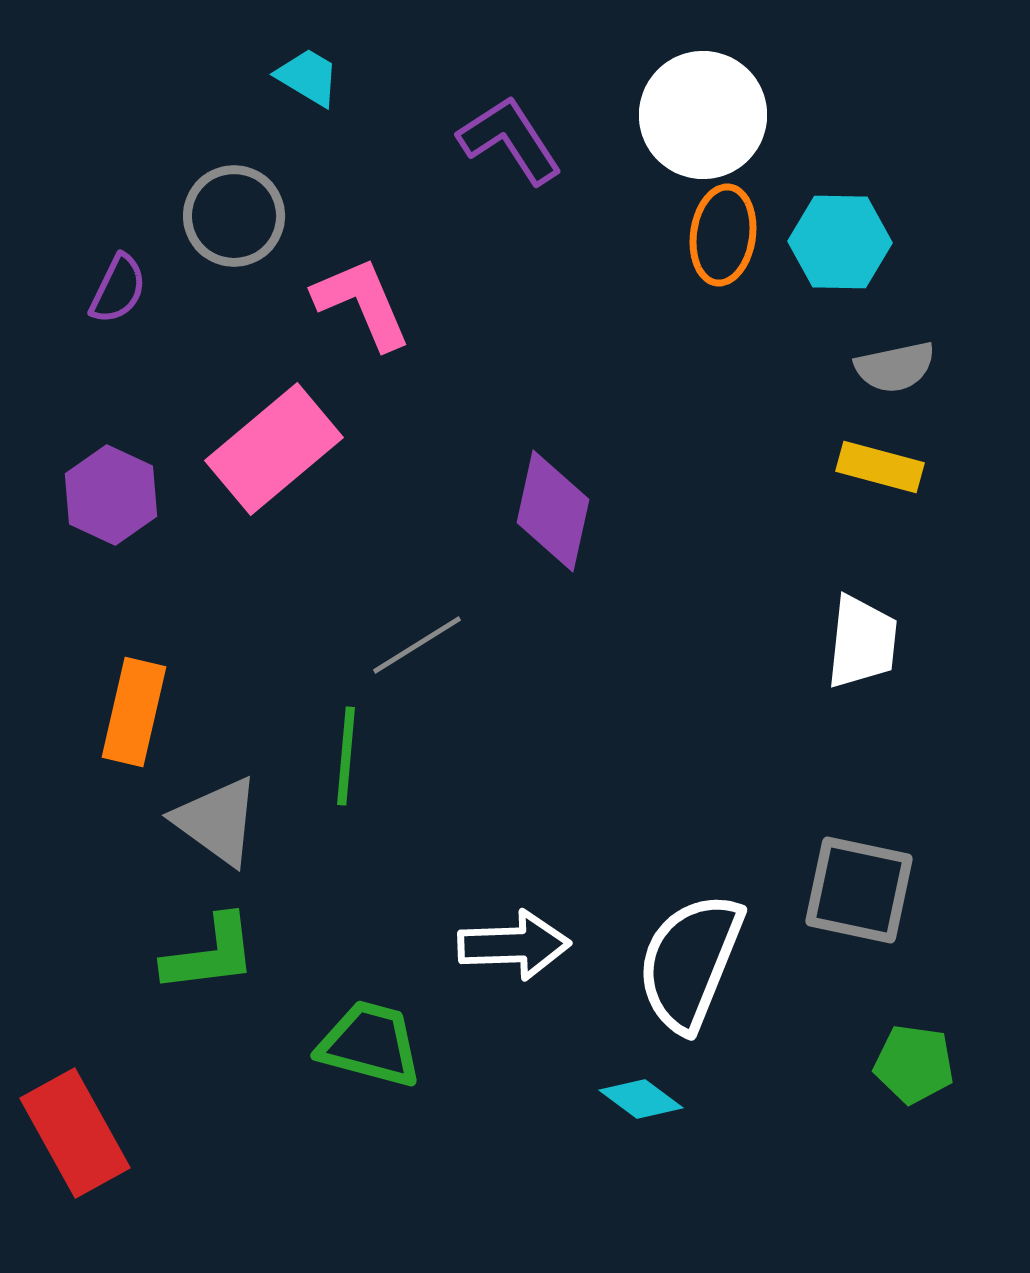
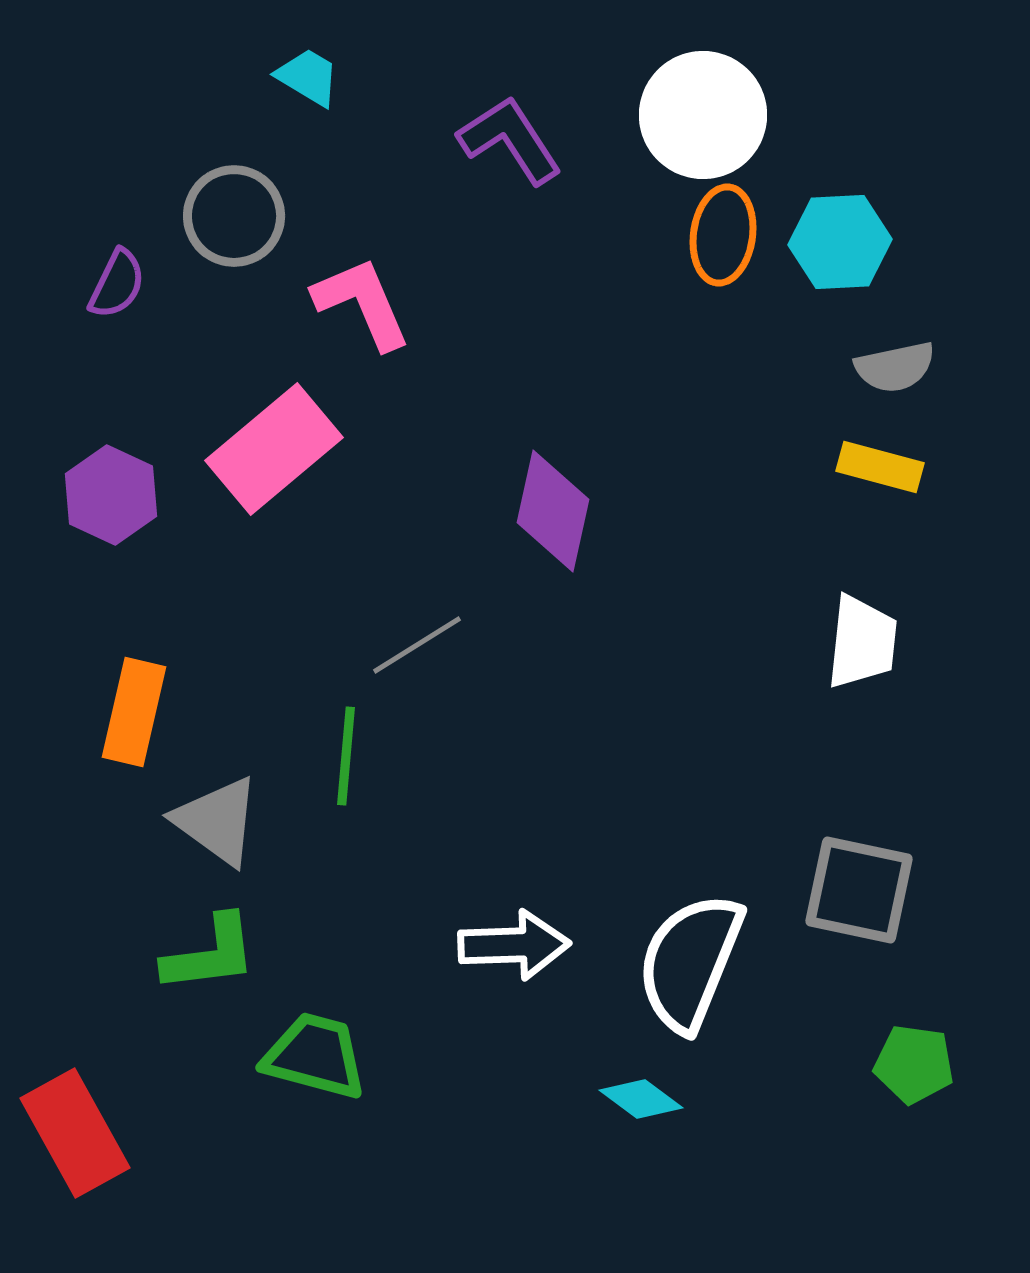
cyan hexagon: rotated 4 degrees counterclockwise
purple semicircle: moved 1 px left, 5 px up
green trapezoid: moved 55 px left, 12 px down
